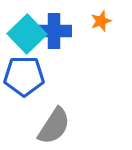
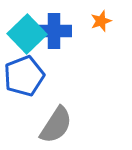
blue pentagon: rotated 21 degrees counterclockwise
gray semicircle: moved 2 px right, 1 px up
